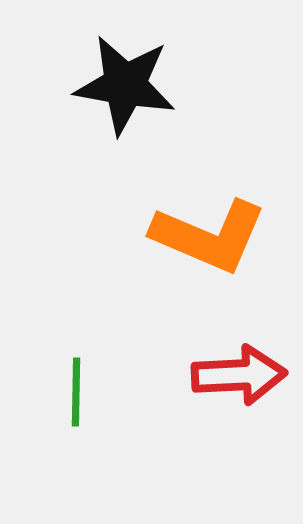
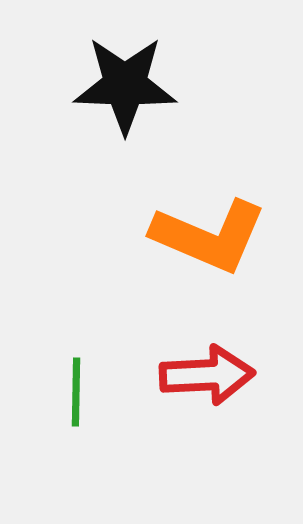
black star: rotated 8 degrees counterclockwise
red arrow: moved 32 px left
